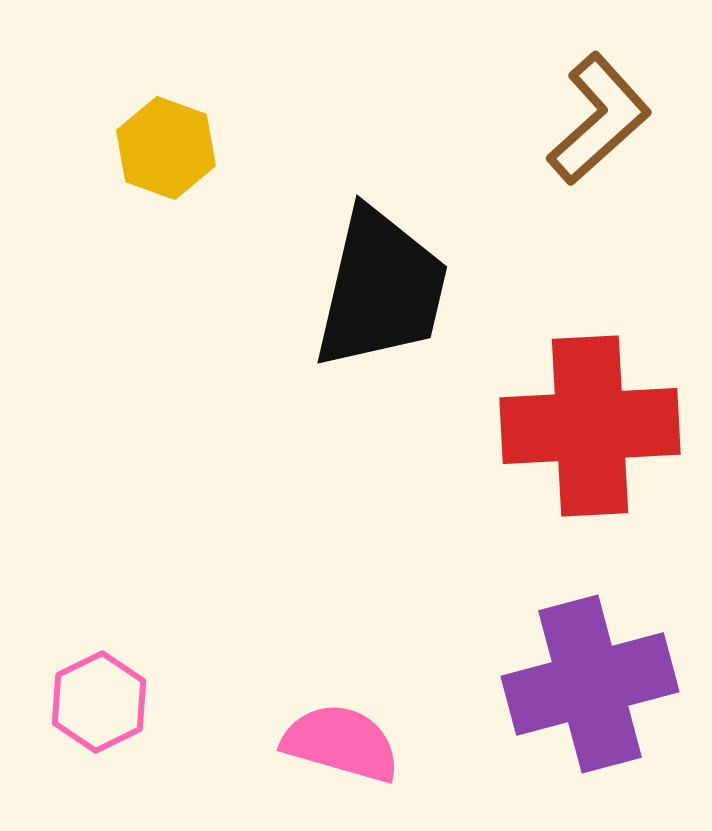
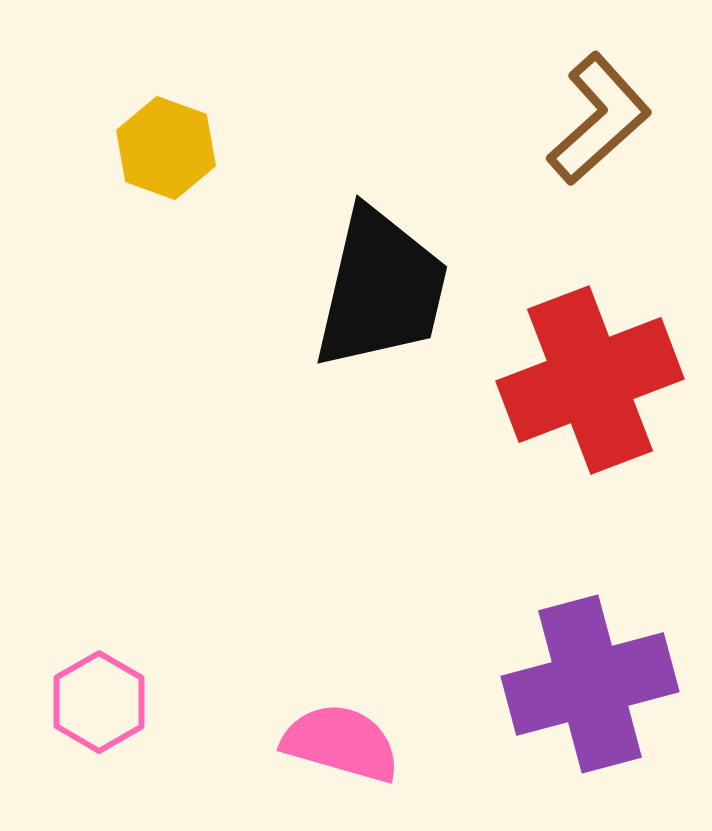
red cross: moved 46 px up; rotated 18 degrees counterclockwise
pink hexagon: rotated 4 degrees counterclockwise
